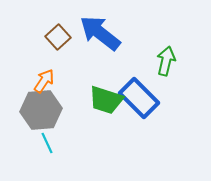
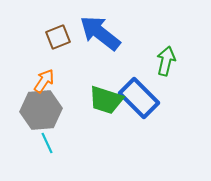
brown square: rotated 20 degrees clockwise
